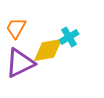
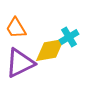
orange trapezoid: rotated 60 degrees counterclockwise
yellow diamond: moved 2 px right
